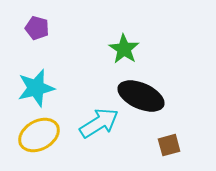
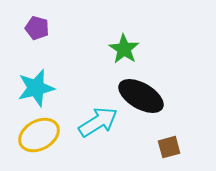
black ellipse: rotated 6 degrees clockwise
cyan arrow: moved 1 px left, 1 px up
brown square: moved 2 px down
